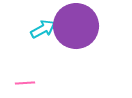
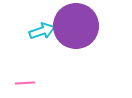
cyan arrow: moved 1 px left, 2 px down; rotated 10 degrees clockwise
